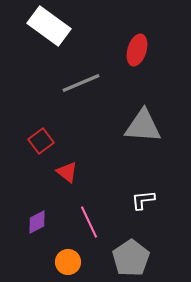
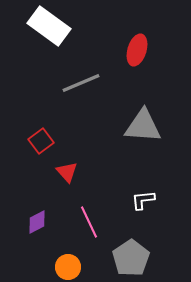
red triangle: rotated 10 degrees clockwise
orange circle: moved 5 px down
